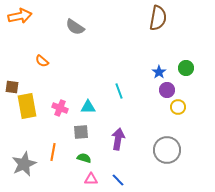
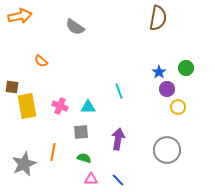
orange semicircle: moved 1 px left
purple circle: moved 1 px up
pink cross: moved 2 px up
